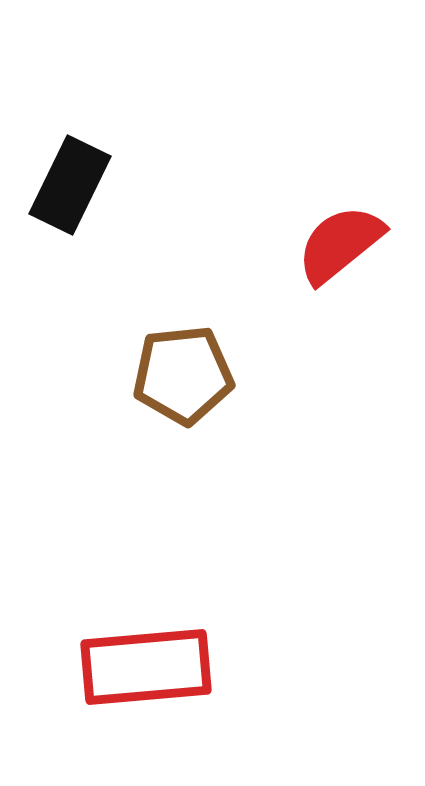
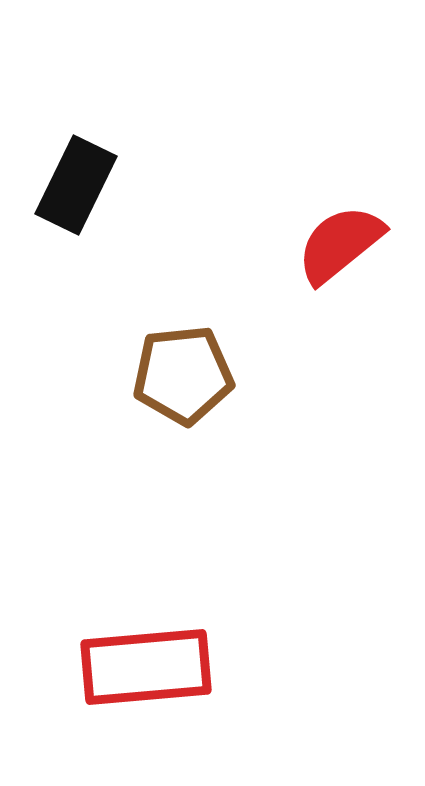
black rectangle: moved 6 px right
